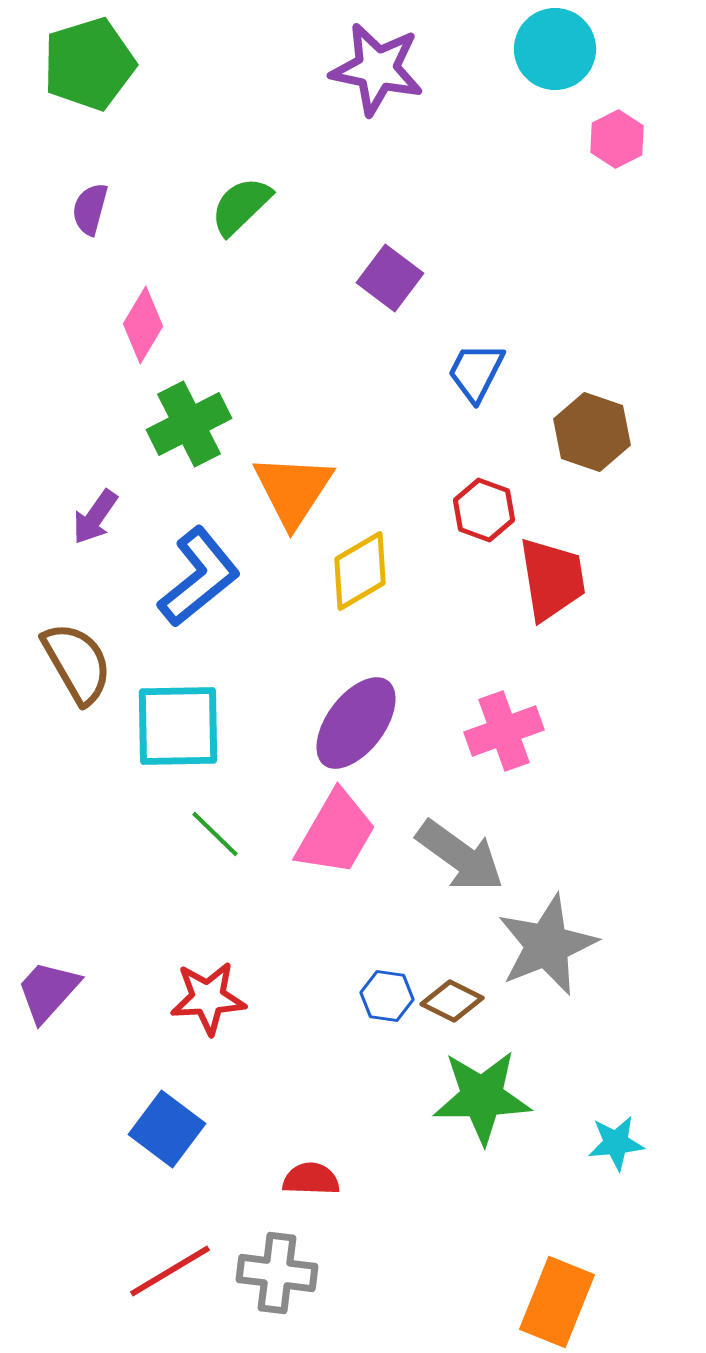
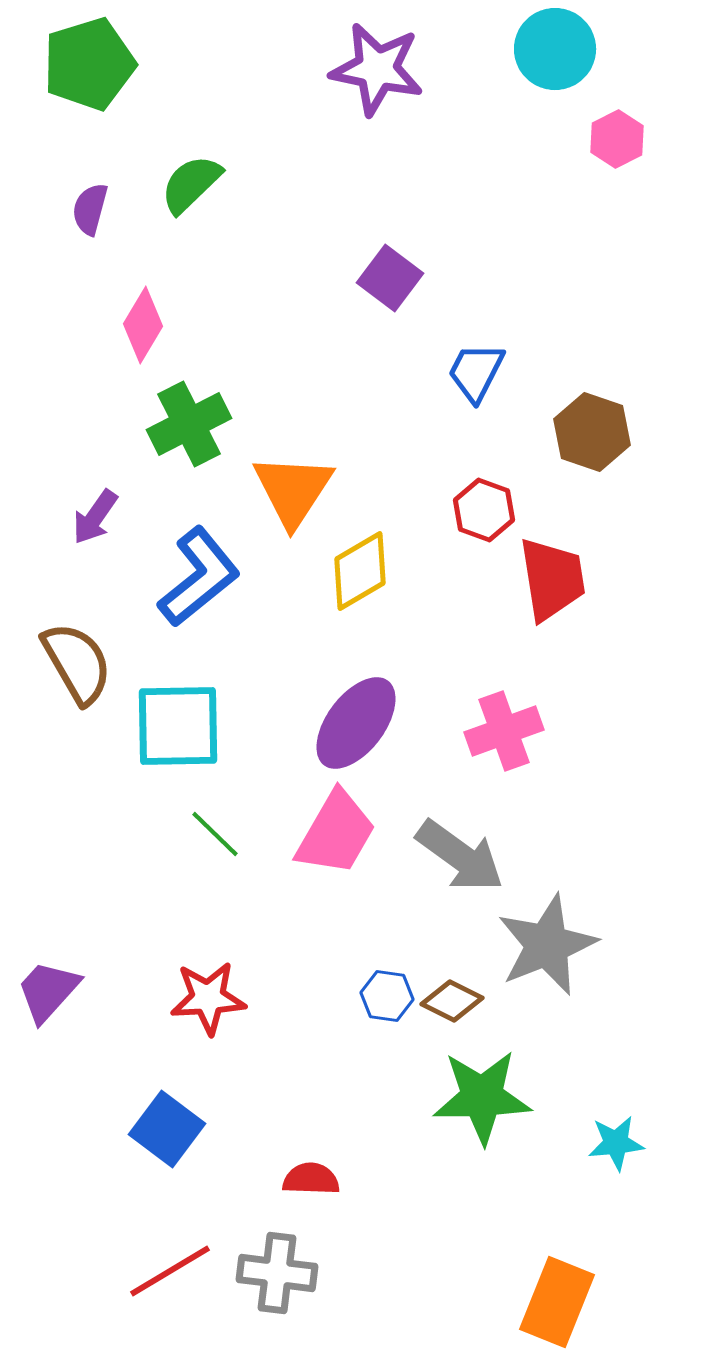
green semicircle: moved 50 px left, 22 px up
